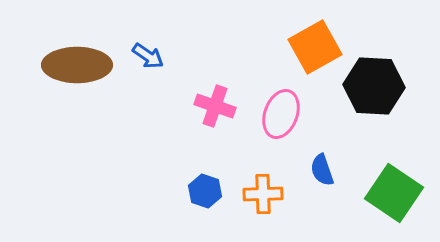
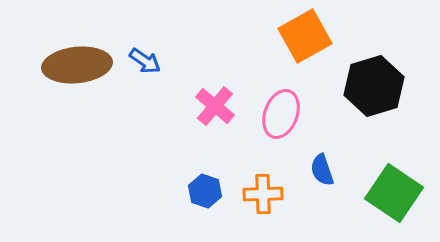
orange square: moved 10 px left, 11 px up
blue arrow: moved 3 px left, 5 px down
brown ellipse: rotated 6 degrees counterclockwise
black hexagon: rotated 20 degrees counterclockwise
pink cross: rotated 21 degrees clockwise
